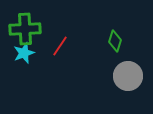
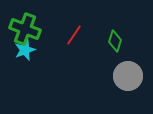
green cross: rotated 24 degrees clockwise
red line: moved 14 px right, 11 px up
cyan star: moved 1 px right, 3 px up
